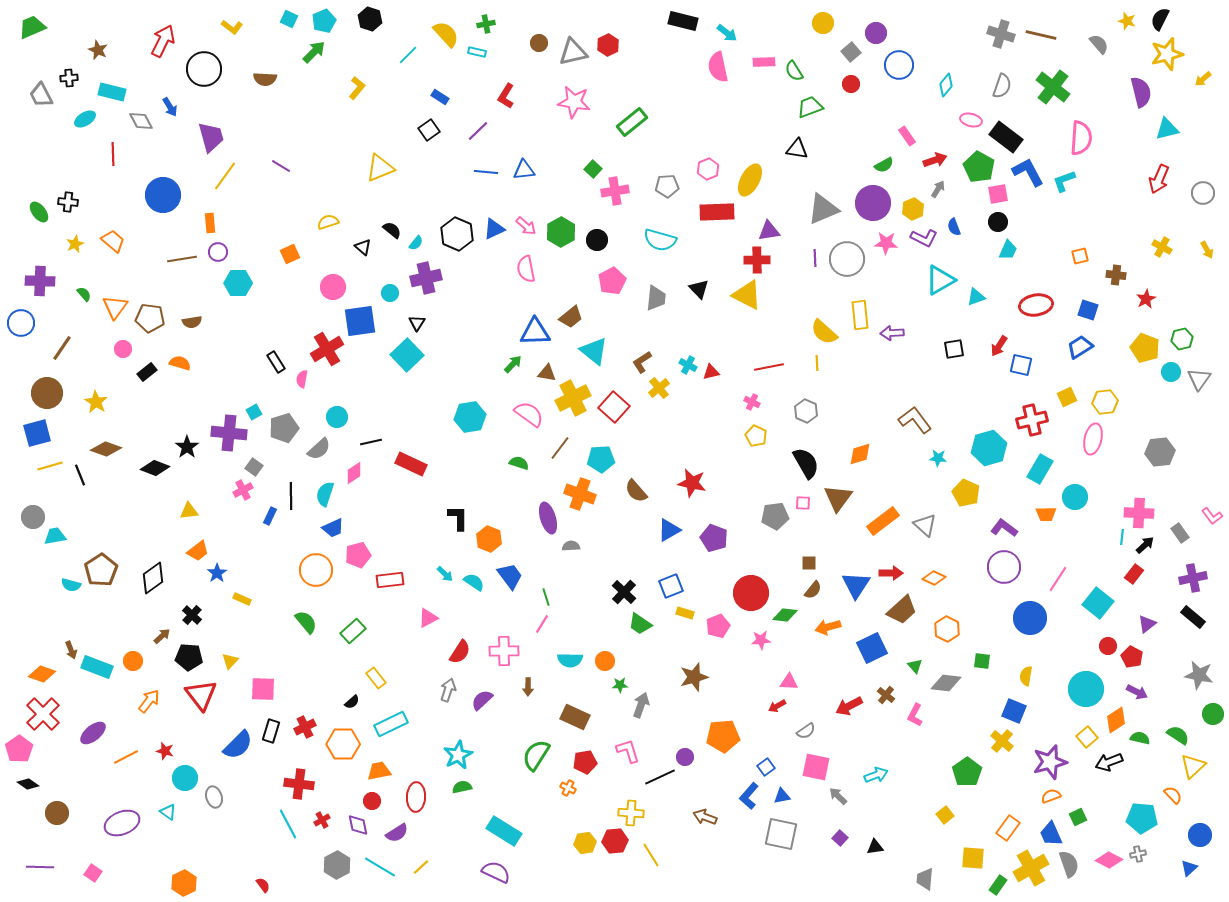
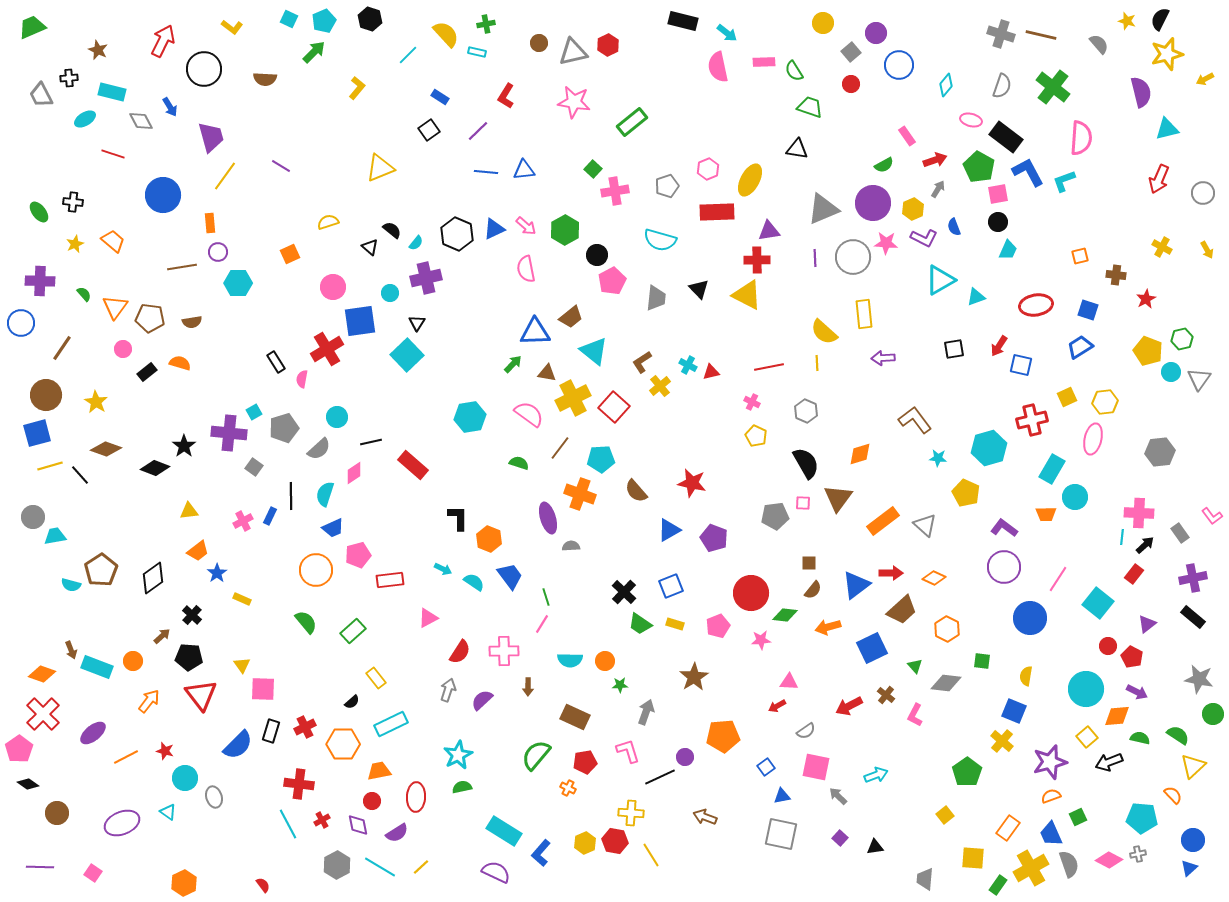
yellow arrow at (1203, 79): moved 2 px right; rotated 12 degrees clockwise
green trapezoid at (810, 107): rotated 40 degrees clockwise
red line at (113, 154): rotated 70 degrees counterclockwise
gray pentagon at (667, 186): rotated 15 degrees counterclockwise
black cross at (68, 202): moved 5 px right
green hexagon at (561, 232): moved 4 px right, 2 px up
black circle at (597, 240): moved 15 px down
black triangle at (363, 247): moved 7 px right
brown line at (182, 259): moved 8 px down
gray circle at (847, 259): moved 6 px right, 2 px up
yellow rectangle at (860, 315): moved 4 px right, 1 px up
purple arrow at (892, 333): moved 9 px left, 25 px down
yellow pentagon at (1145, 348): moved 3 px right, 3 px down
yellow cross at (659, 388): moved 1 px right, 2 px up
brown circle at (47, 393): moved 1 px left, 2 px down
black star at (187, 447): moved 3 px left, 1 px up
red rectangle at (411, 464): moved 2 px right, 1 px down; rotated 16 degrees clockwise
cyan rectangle at (1040, 469): moved 12 px right
black line at (80, 475): rotated 20 degrees counterclockwise
pink cross at (243, 490): moved 31 px down
cyan arrow at (445, 574): moved 2 px left, 5 px up; rotated 18 degrees counterclockwise
blue triangle at (856, 585): rotated 20 degrees clockwise
yellow rectangle at (685, 613): moved 10 px left, 11 px down
yellow triangle at (230, 661): moved 12 px right, 4 px down; rotated 18 degrees counterclockwise
gray star at (1199, 675): moved 4 px down
brown star at (694, 677): rotated 16 degrees counterclockwise
gray arrow at (641, 705): moved 5 px right, 7 px down
orange diamond at (1116, 720): moved 1 px right, 4 px up; rotated 28 degrees clockwise
green semicircle at (536, 755): rotated 8 degrees clockwise
blue L-shape at (749, 796): moved 208 px left, 57 px down
blue circle at (1200, 835): moved 7 px left, 5 px down
red hexagon at (615, 841): rotated 15 degrees clockwise
yellow hexagon at (585, 843): rotated 15 degrees counterclockwise
